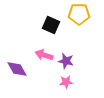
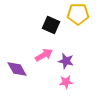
yellow pentagon: moved 1 px left
pink arrow: rotated 132 degrees clockwise
